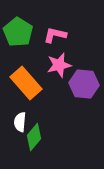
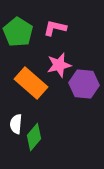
pink L-shape: moved 7 px up
orange rectangle: moved 5 px right; rotated 8 degrees counterclockwise
white semicircle: moved 4 px left, 2 px down
